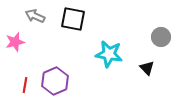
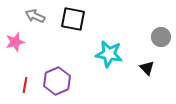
purple hexagon: moved 2 px right
